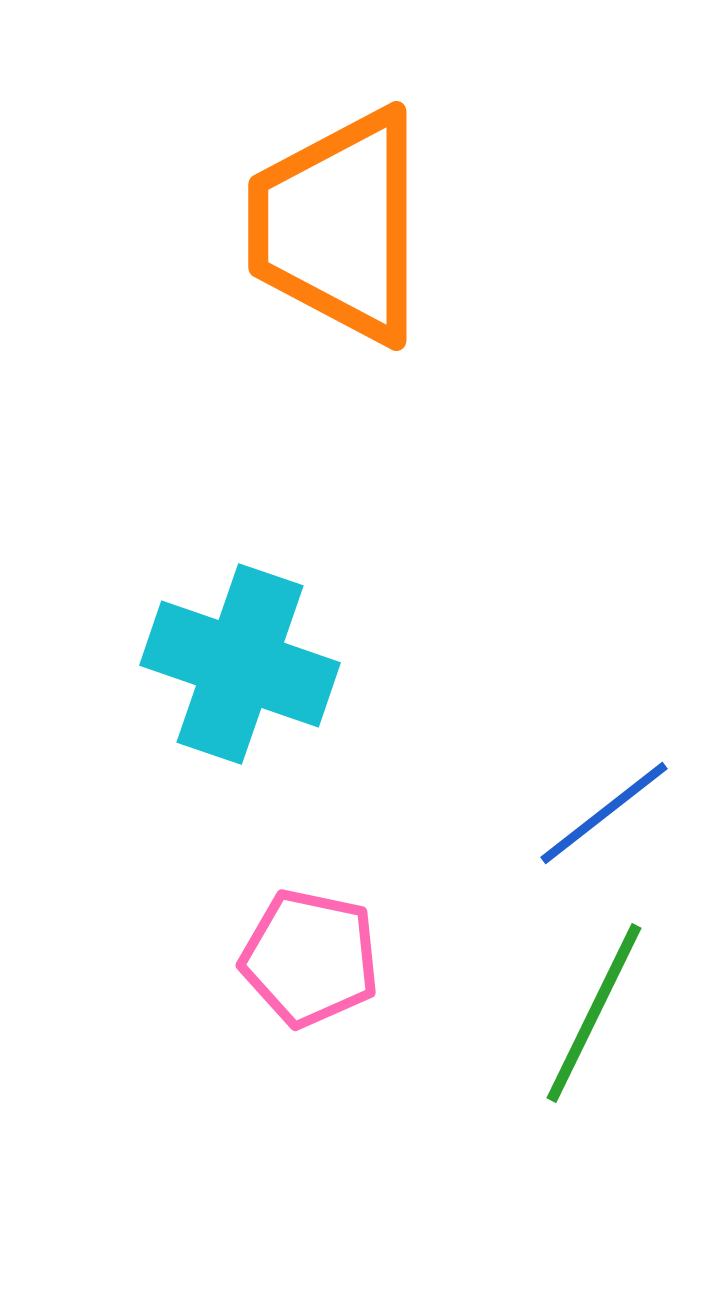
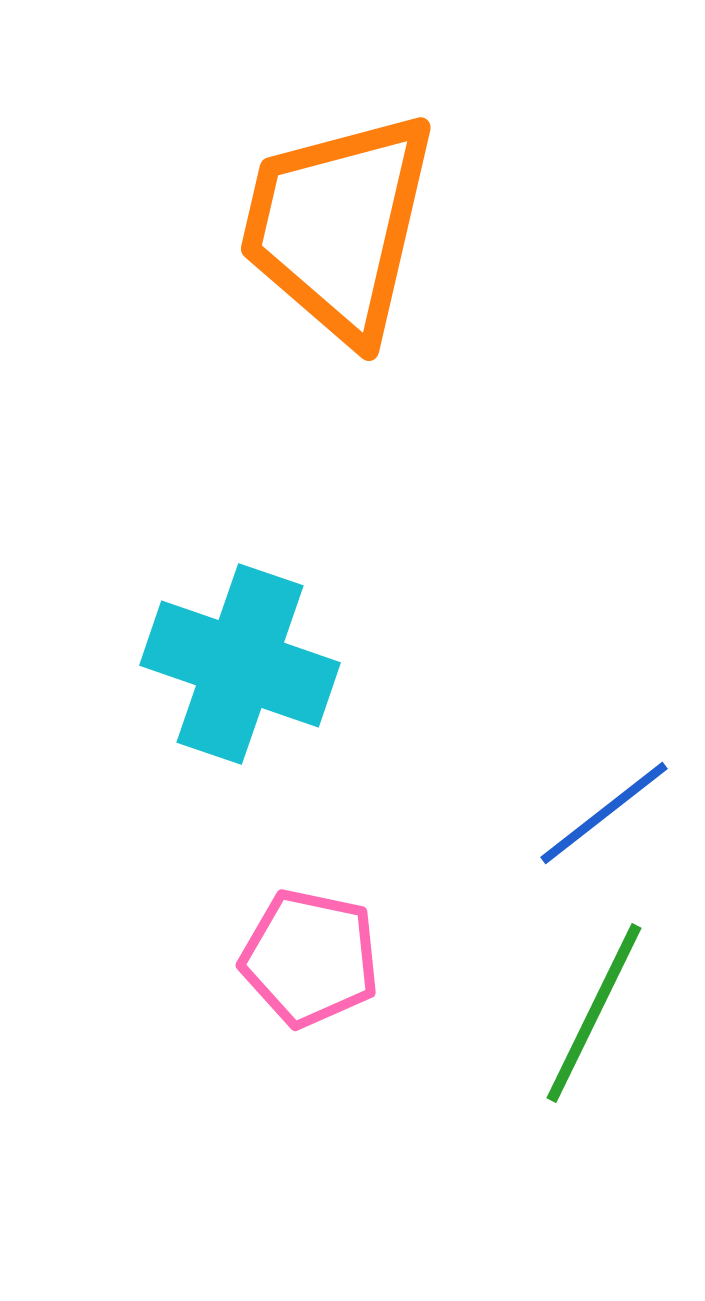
orange trapezoid: rotated 13 degrees clockwise
